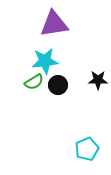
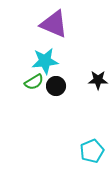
purple triangle: rotated 32 degrees clockwise
black circle: moved 2 px left, 1 px down
cyan pentagon: moved 5 px right, 2 px down
